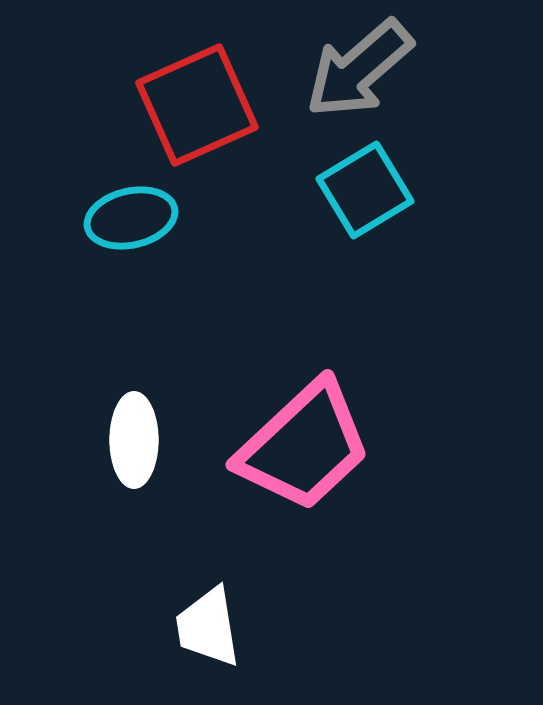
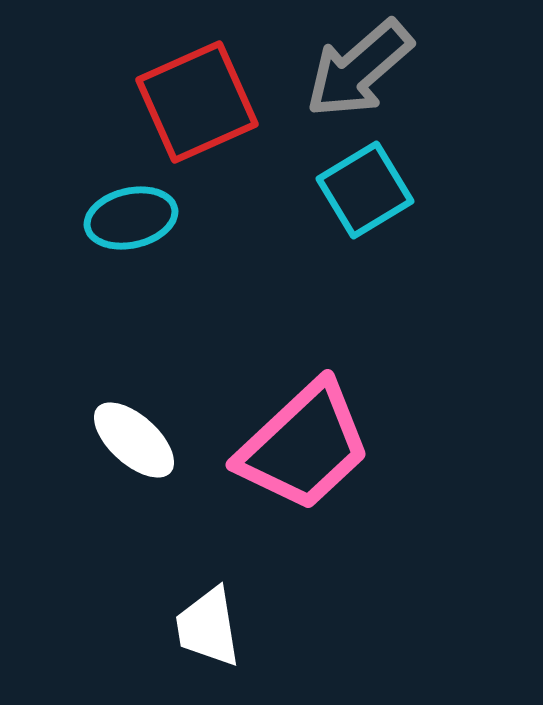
red square: moved 3 px up
white ellipse: rotated 48 degrees counterclockwise
